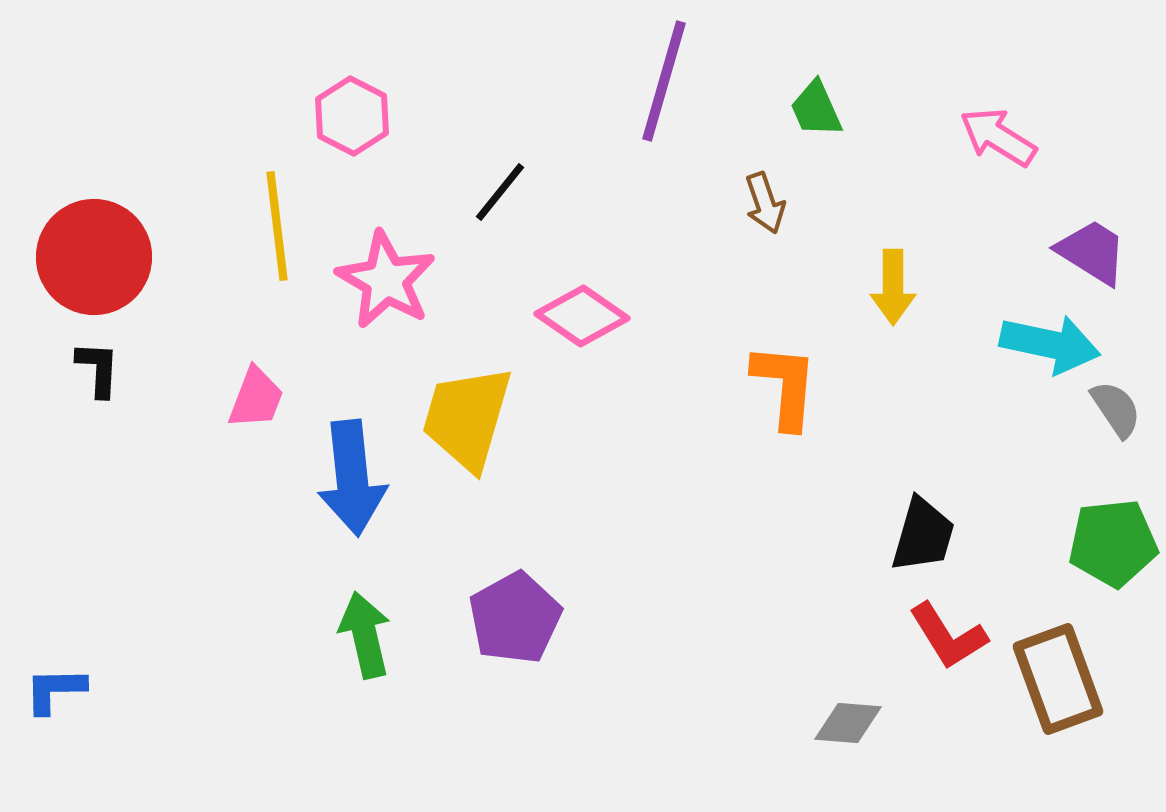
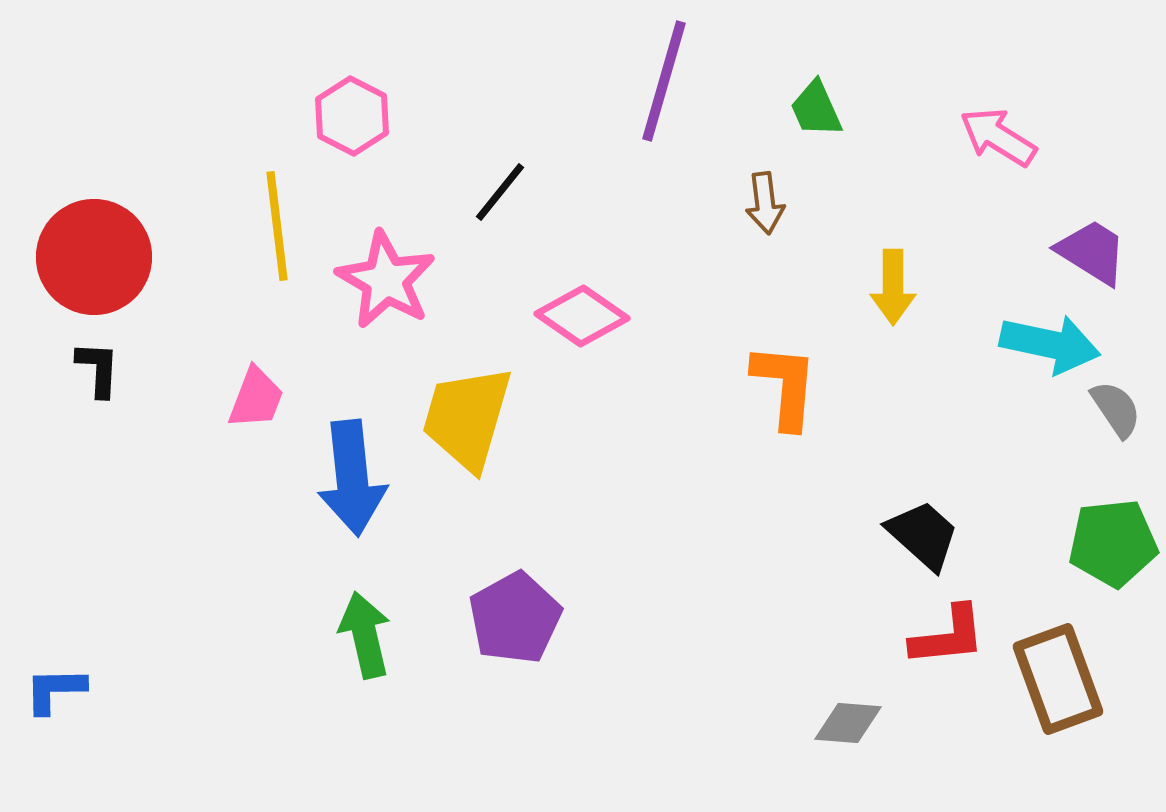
brown arrow: rotated 12 degrees clockwise
black trapezoid: rotated 64 degrees counterclockwise
red L-shape: rotated 64 degrees counterclockwise
